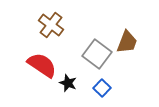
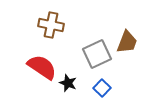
brown cross: rotated 25 degrees counterclockwise
gray square: rotated 28 degrees clockwise
red semicircle: moved 2 px down
